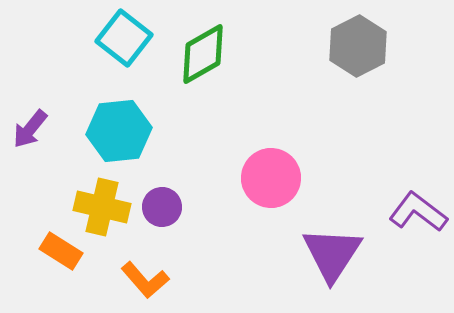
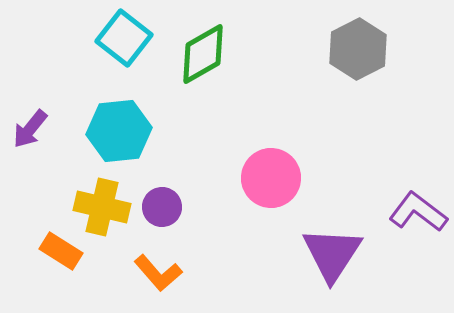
gray hexagon: moved 3 px down
orange L-shape: moved 13 px right, 7 px up
